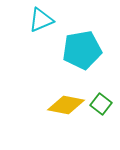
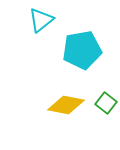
cyan triangle: rotated 16 degrees counterclockwise
green square: moved 5 px right, 1 px up
